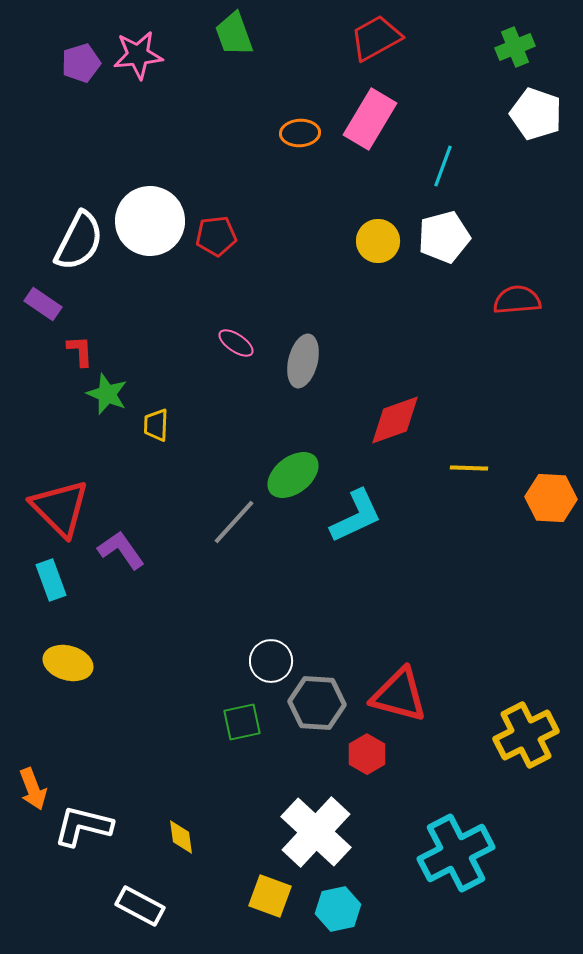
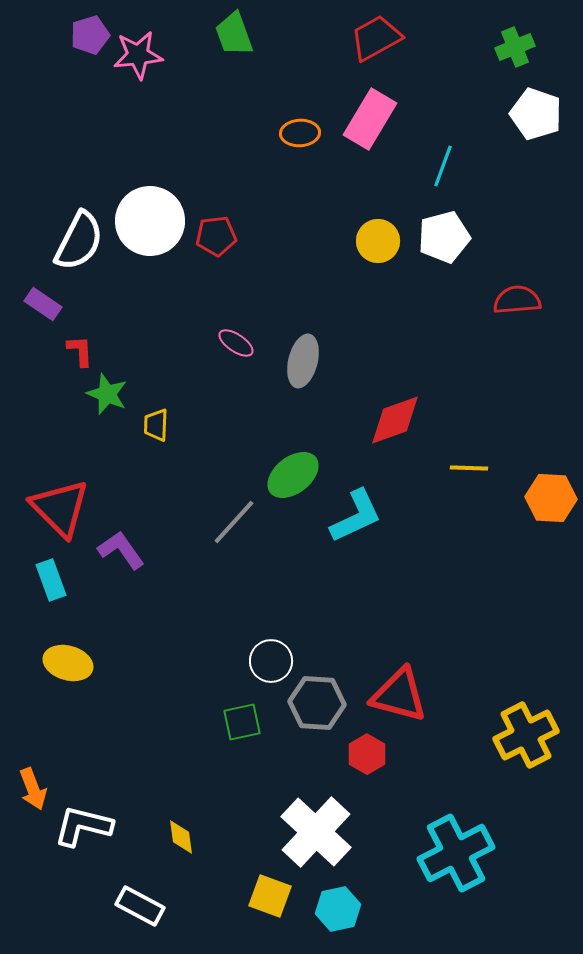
purple pentagon at (81, 63): moved 9 px right, 28 px up
